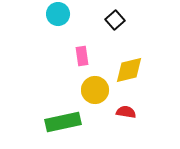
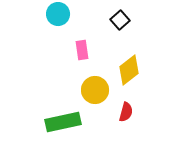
black square: moved 5 px right
pink rectangle: moved 6 px up
yellow diamond: rotated 24 degrees counterclockwise
red semicircle: rotated 96 degrees clockwise
